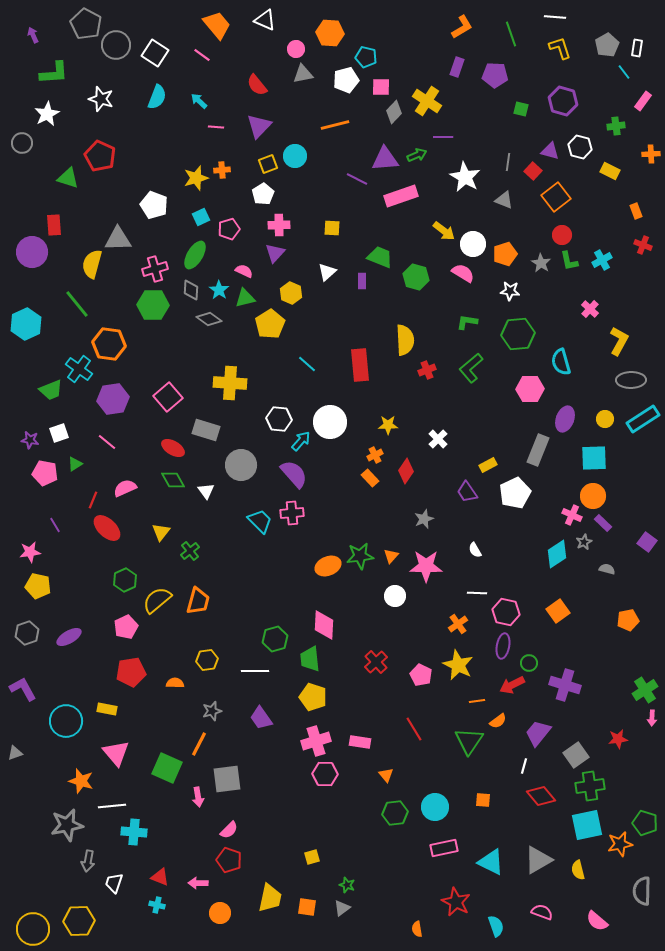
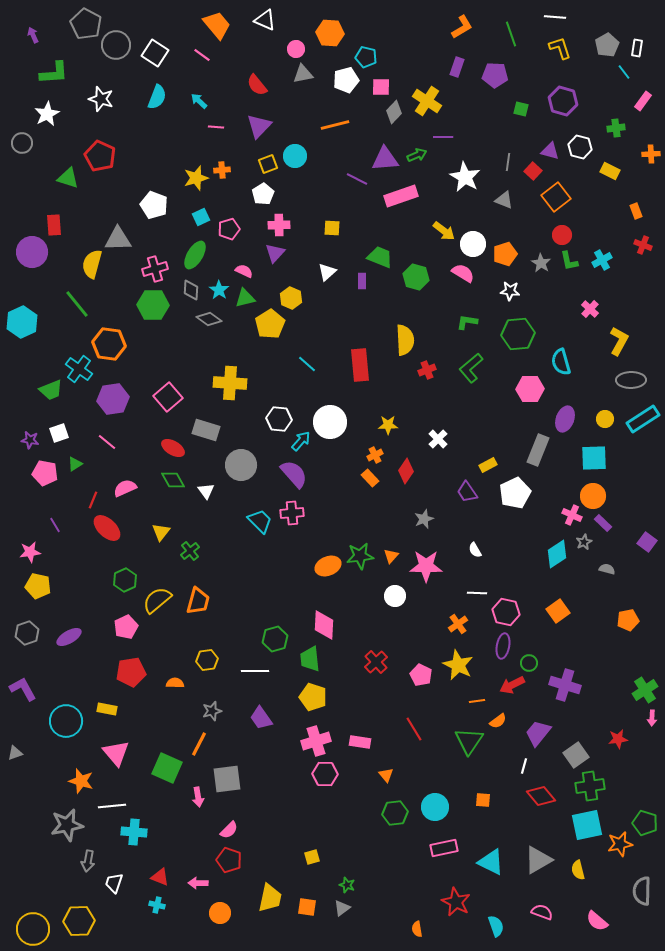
green cross at (616, 126): moved 2 px down
yellow hexagon at (291, 293): moved 5 px down
cyan hexagon at (26, 324): moved 4 px left, 2 px up
